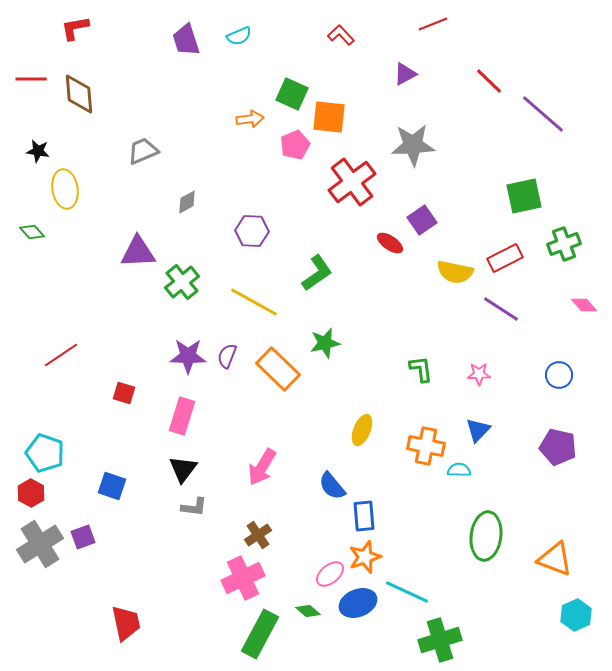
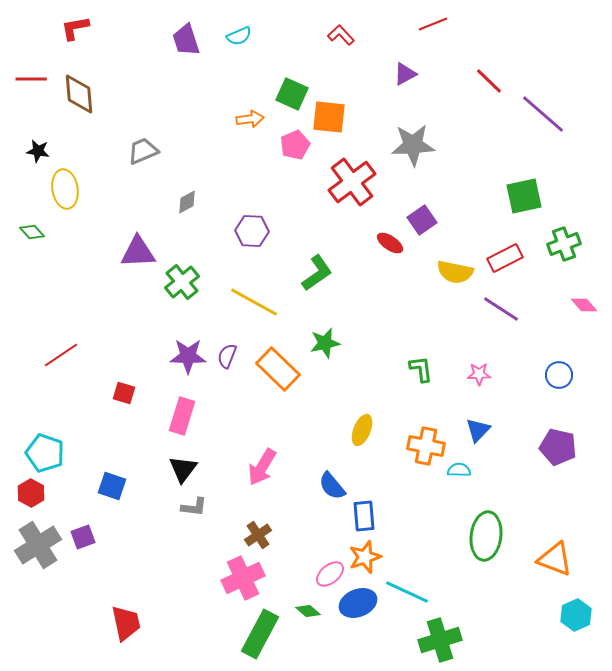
gray cross at (40, 544): moved 2 px left, 1 px down
